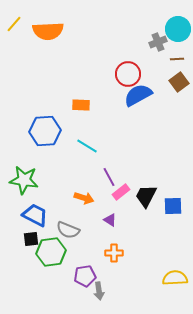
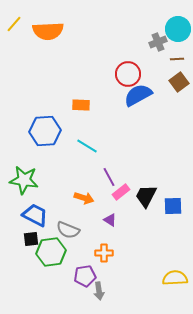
orange cross: moved 10 px left
